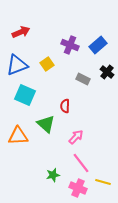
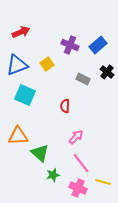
green triangle: moved 6 px left, 29 px down
